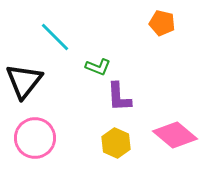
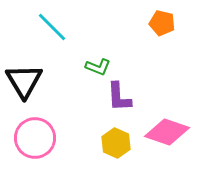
cyan line: moved 3 px left, 10 px up
black triangle: rotated 9 degrees counterclockwise
pink diamond: moved 8 px left, 3 px up; rotated 21 degrees counterclockwise
